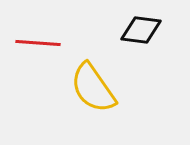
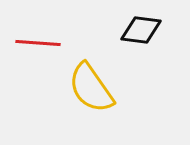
yellow semicircle: moved 2 px left
